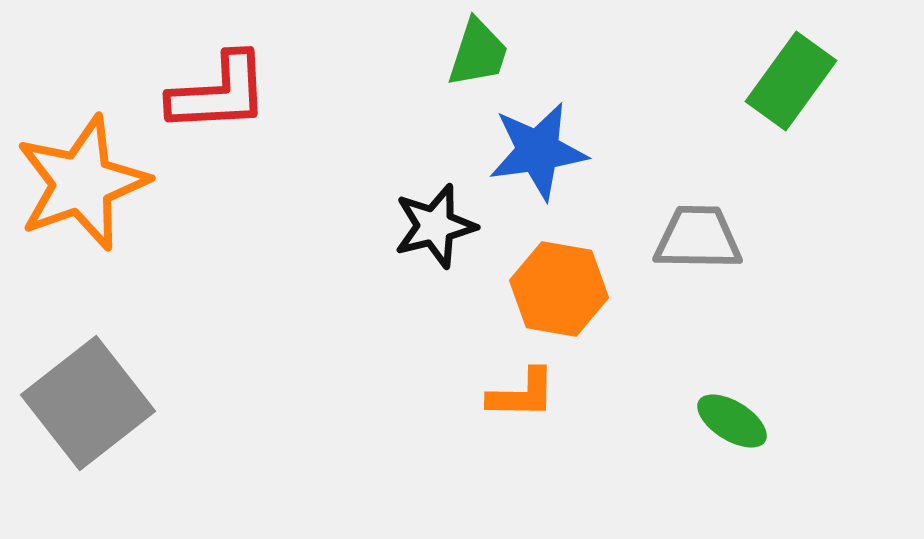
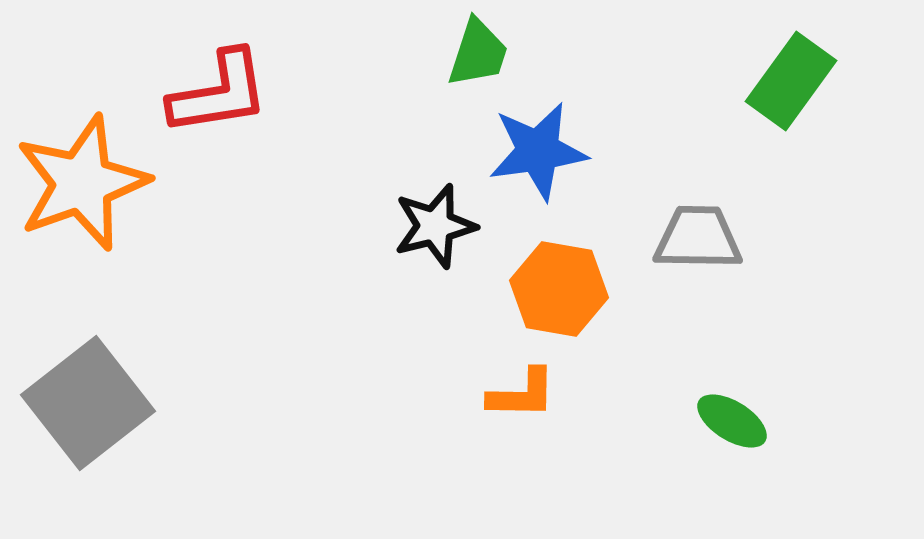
red L-shape: rotated 6 degrees counterclockwise
